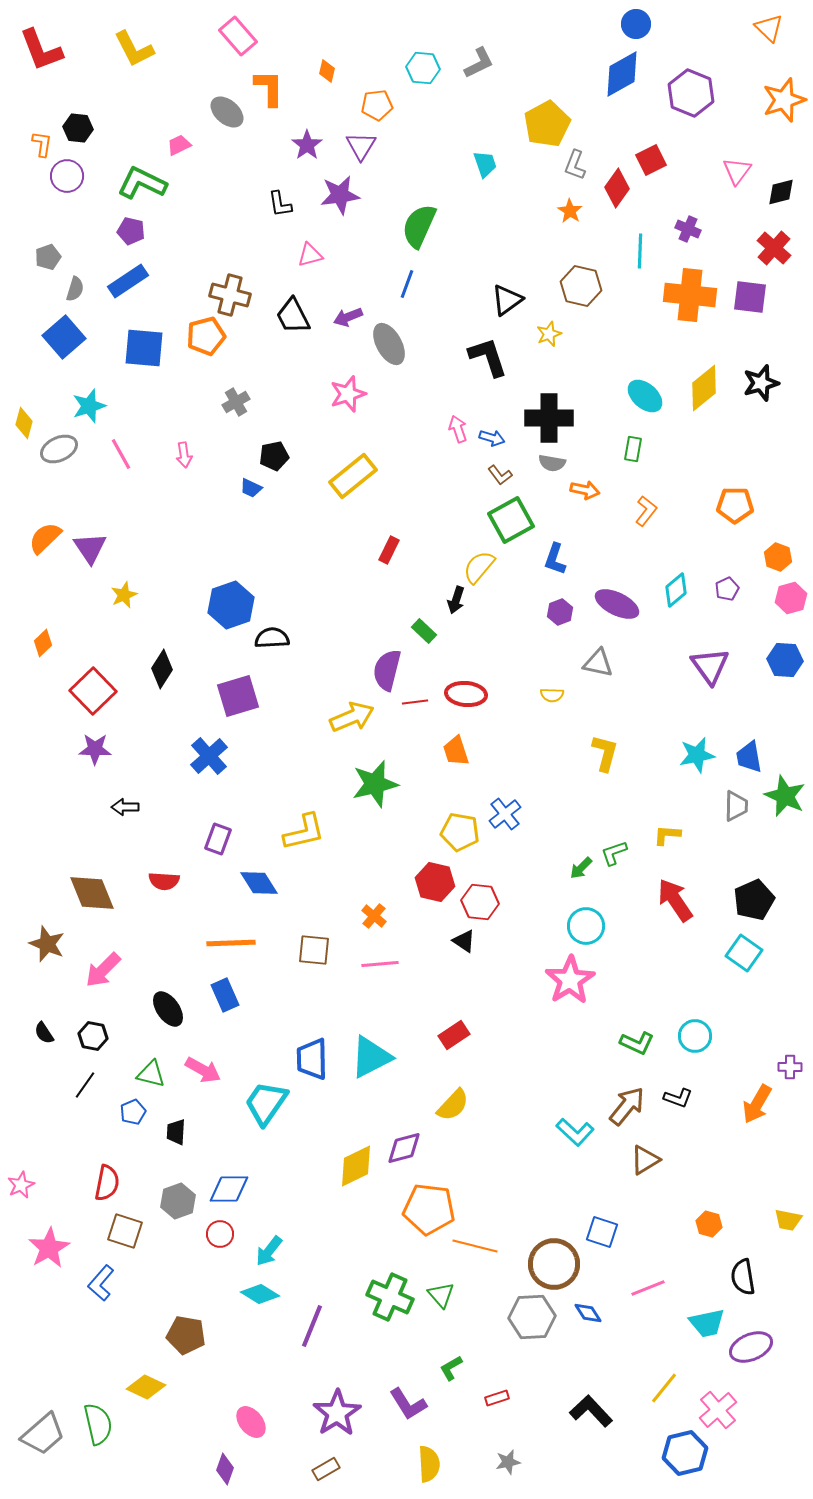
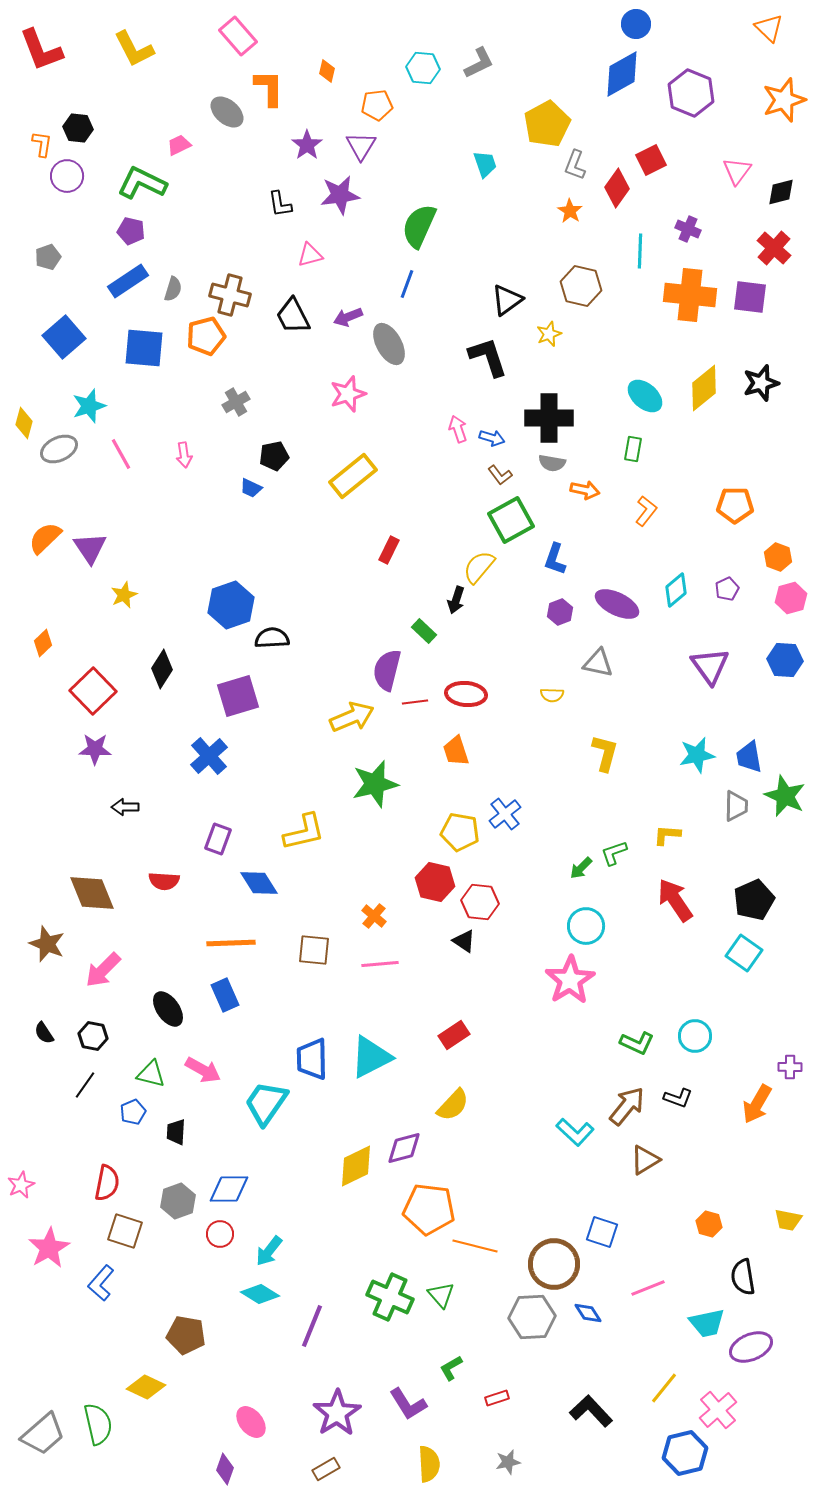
gray semicircle at (75, 289): moved 98 px right
